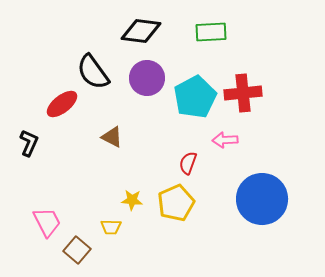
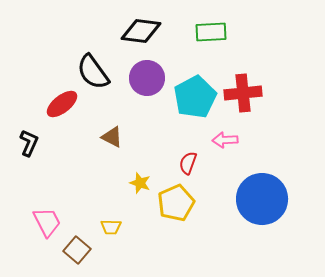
yellow star: moved 8 px right, 17 px up; rotated 15 degrees clockwise
